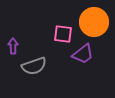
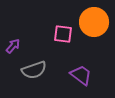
purple arrow: rotated 42 degrees clockwise
purple trapezoid: moved 2 px left, 21 px down; rotated 105 degrees counterclockwise
gray semicircle: moved 4 px down
